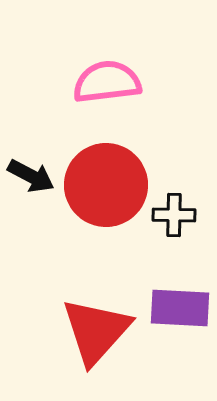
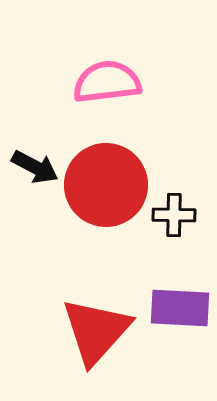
black arrow: moved 4 px right, 9 px up
